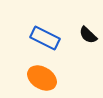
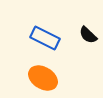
orange ellipse: moved 1 px right
